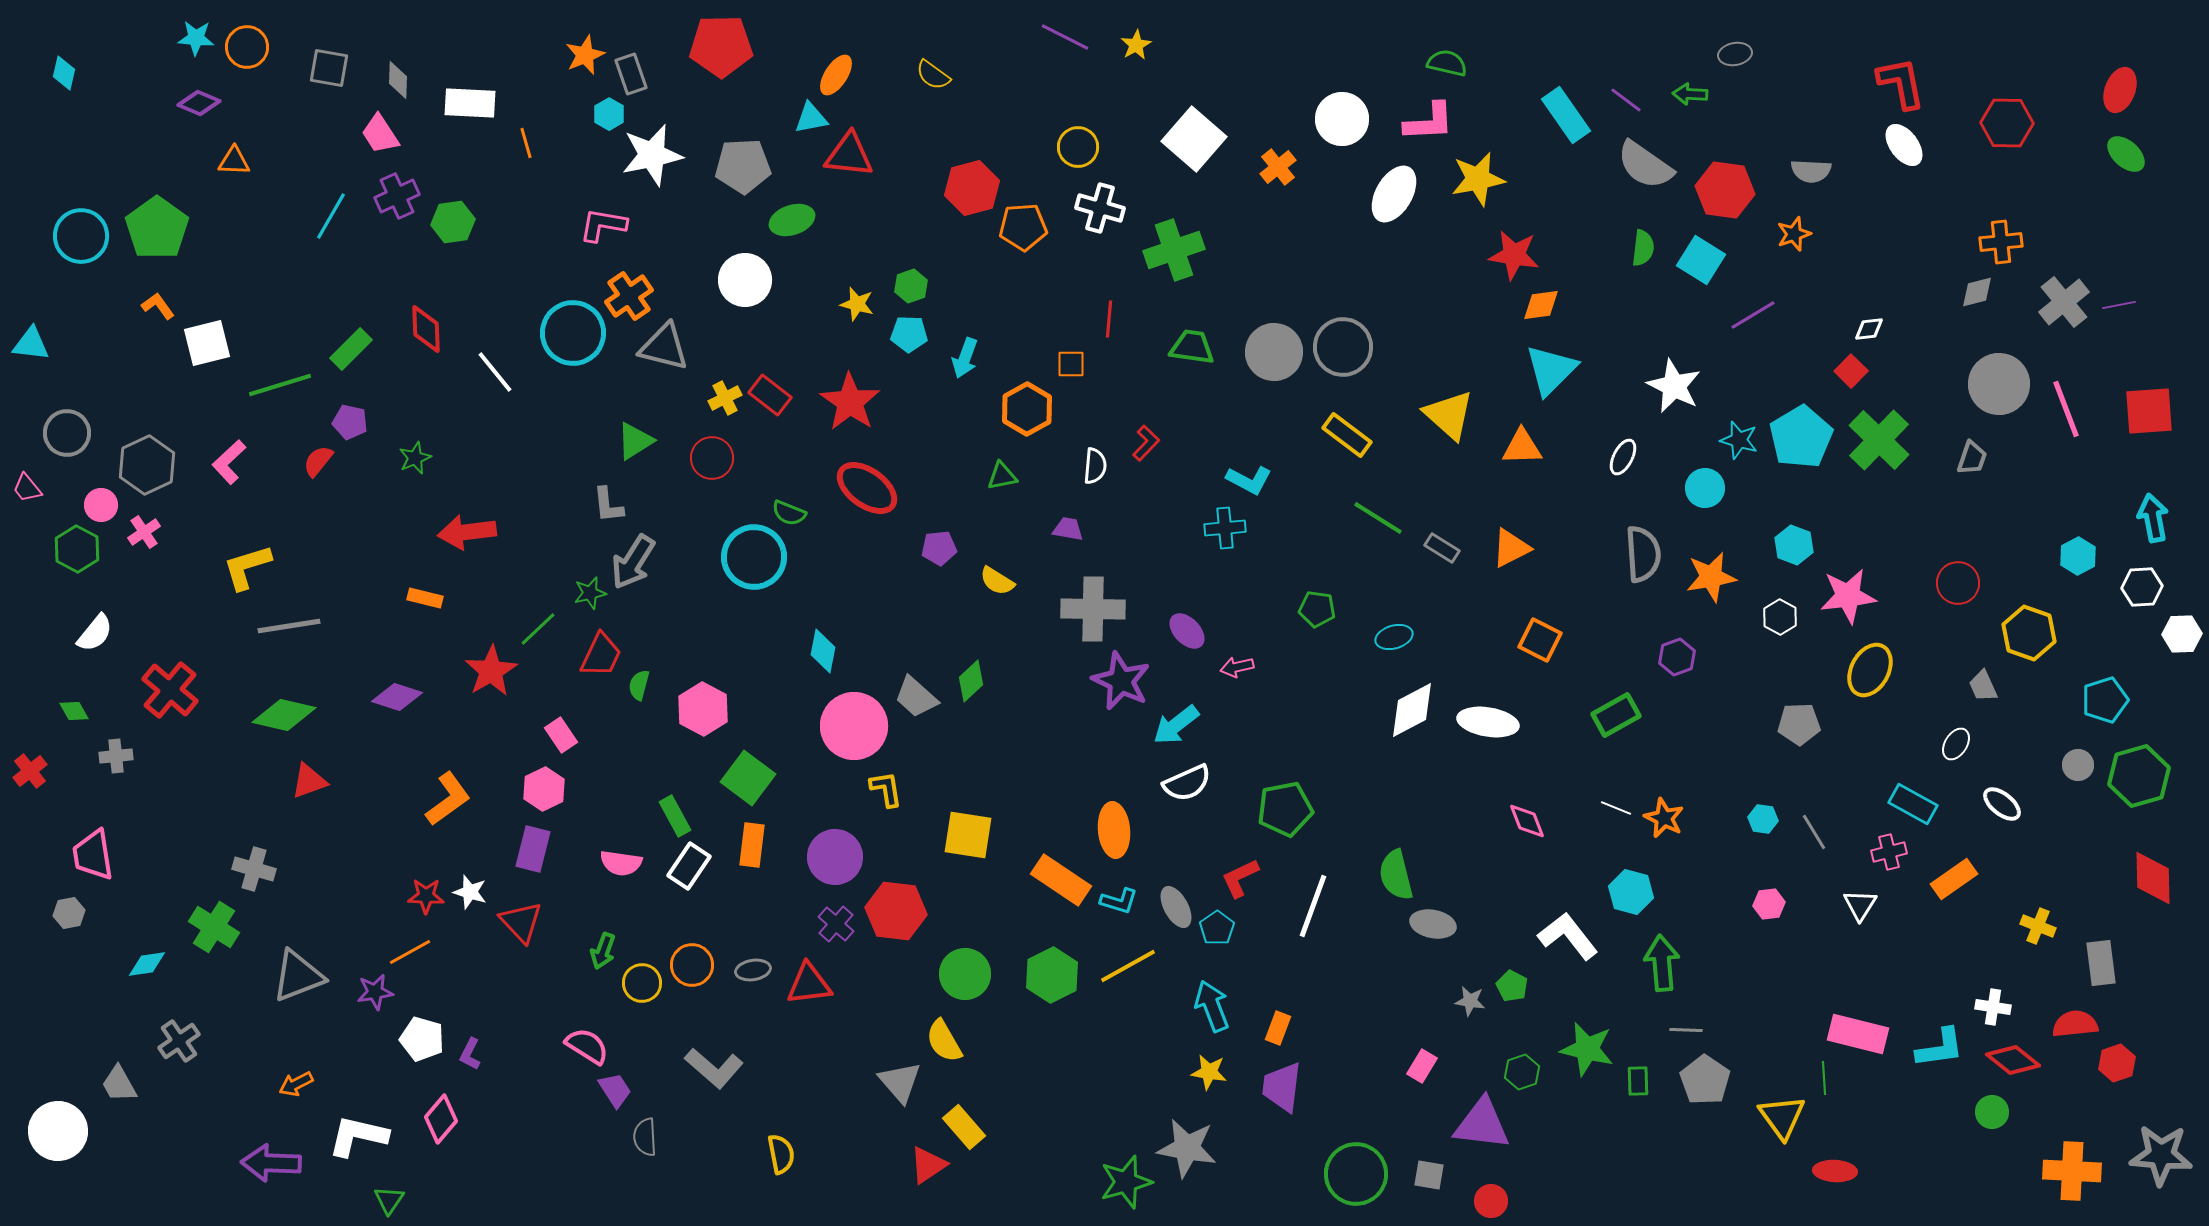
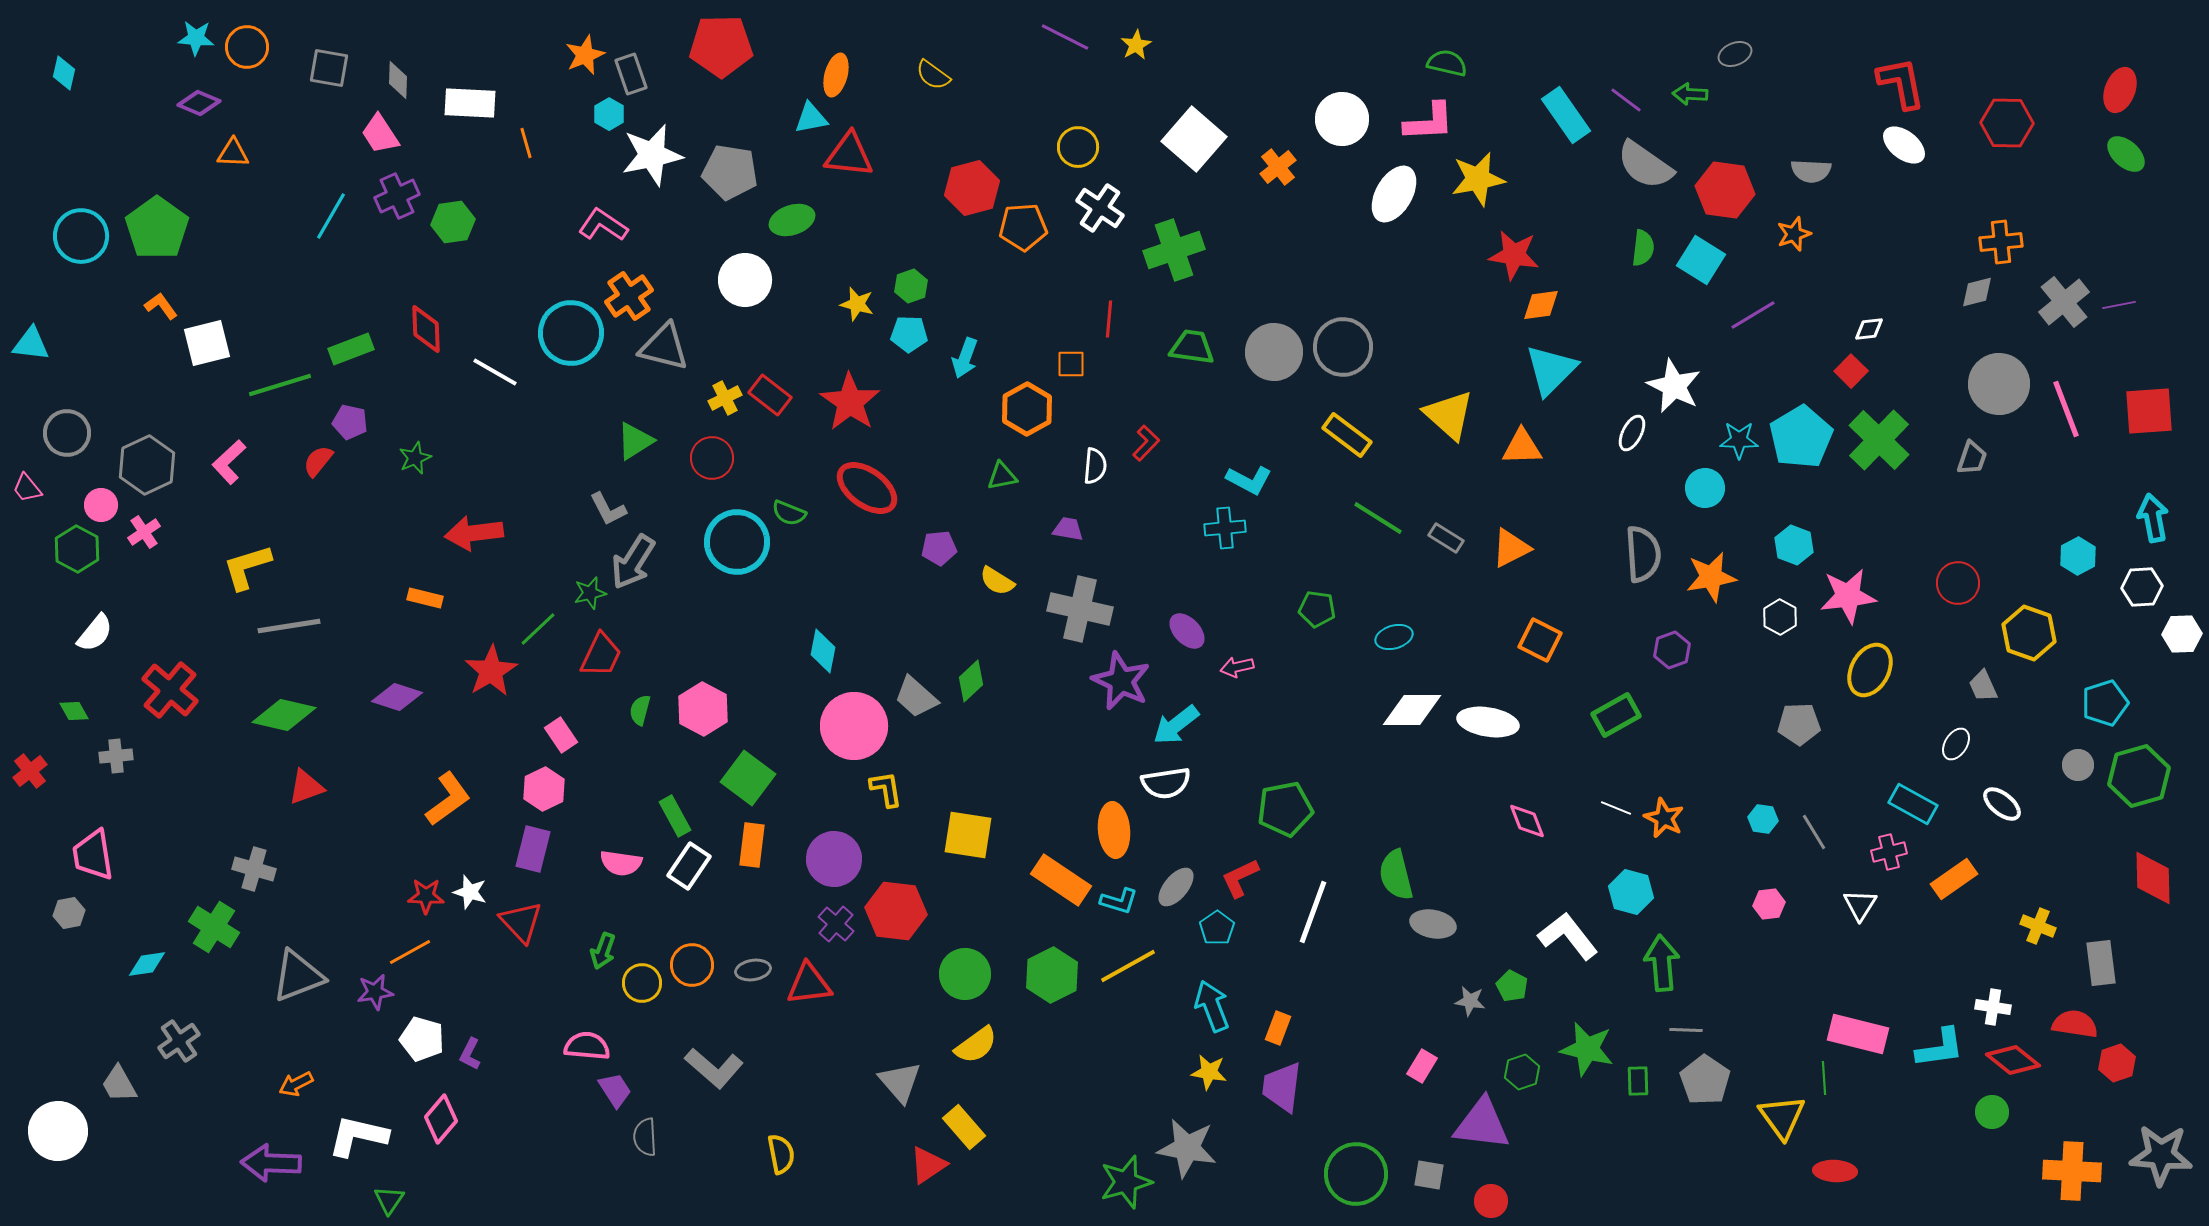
gray ellipse at (1735, 54): rotated 12 degrees counterclockwise
orange ellipse at (836, 75): rotated 18 degrees counterclockwise
white ellipse at (1904, 145): rotated 15 degrees counterclockwise
orange triangle at (234, 161): moved 1 px left, 8 px up
gray pentagon at (743, 166): moved 13 px left, 6 px down; rotated 12 degrees clockwise
white cross at (1100, 208): rotated 18 degrees clockwise
pink L-shape at (603, 225): rotated 24 degrees clockwise
orange L-shape at (158, 306): moved 3 px right
cyan circle at (573, 333): moved 2 px left
green rectangle at (351, 349): rotated 24 degrees clockwise
white line at (495, 372): rotated 21 degrees counterclockwise
cyan star at (1739, 440): rotated 15 degrees counterclockwise
white ellipse at (1623, 457): moved 9 px right, 24 px up
gray L-shape at (608, 505): moved 4 px down; rotated 21 degrees counterclockwise
red arrow at (467, 532): moved 7 px right, 1 px down
gray rectangle at (1442, 548): moved 4 px right, 10 px up
cyan circle at (754, 557): moved 17 px left, 15 px up
gray cross at (1093, 609): moved 13 px left; rotated 12 degrees clockwise
purple hexagon at (1677, 657): moved 5 px left, 7 px up
green semicircle at (639, 685): moved 1 px right, 25 px down
cyan pentagon at (2105, 700): moved 3 px down
white diamond at (1412, 710): rotated 28 degrees clockwise
red triangle at (309, 781): moved 3 px left, 6 px down
white semicircle at (1187, 783): moved 21 px left; rotated 15 degrees clockwise
purple circle at (835, 857): moved 1 px left, 2 px down
white line at (1313, 906): moved 6 px down
gray ellipse at (1176, 907): moved 20 px up; rotated 69 degrees clockwise
red semicircle at (2075, 1024): rotated 15 degrees clockwise
yellow semicircle at (944, 1041): moved 32 px right, 4 px down; rotated 96 degrees counterclockwise
pink semicircle at (587, 1046): rotated 27 degrees counterclockwise
